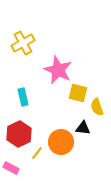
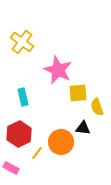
yellow cross: moved 1 px left, 1 px up; rotated 25 degrees counterclockwise
yellow square: rotated 18 degrees counterclockwise
